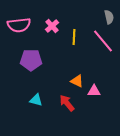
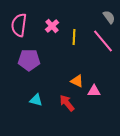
gray semicircle: rotated 24 degrees counterclockwise
pink semicircle: rotated 105 degrees clockwise
purple pentagon: moved 2 px left
